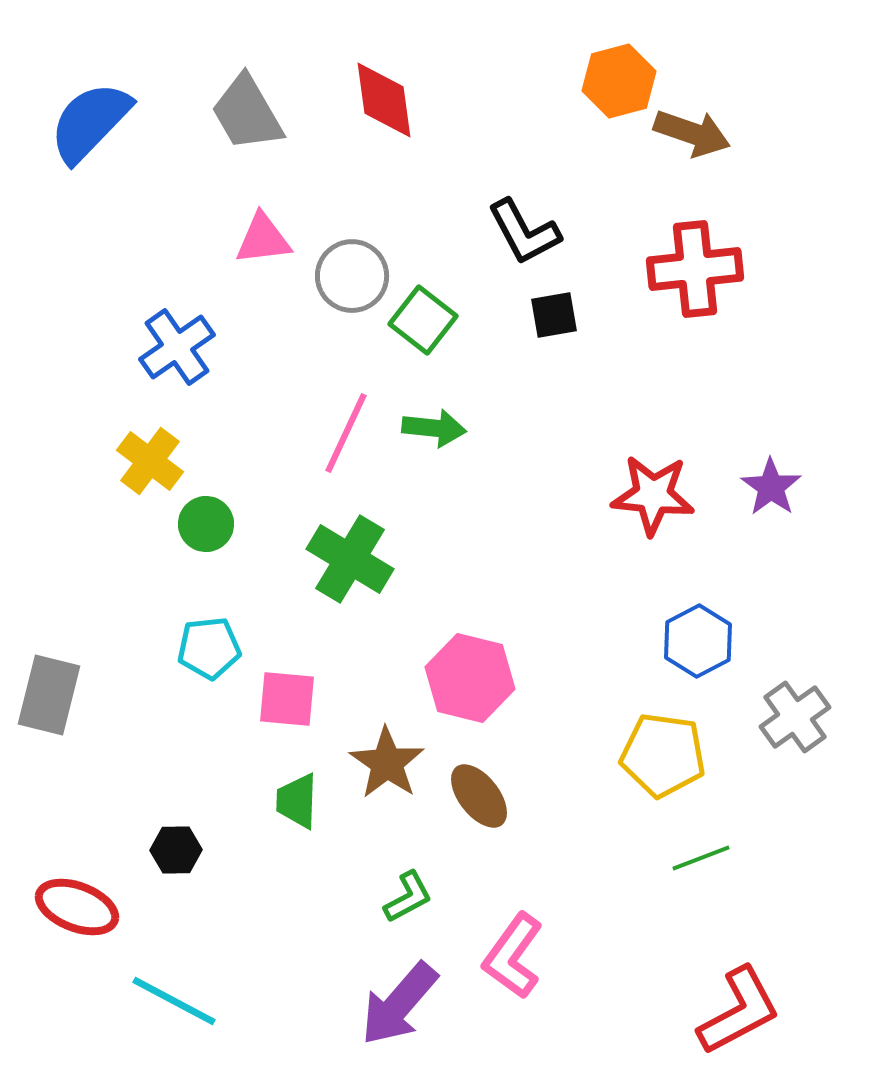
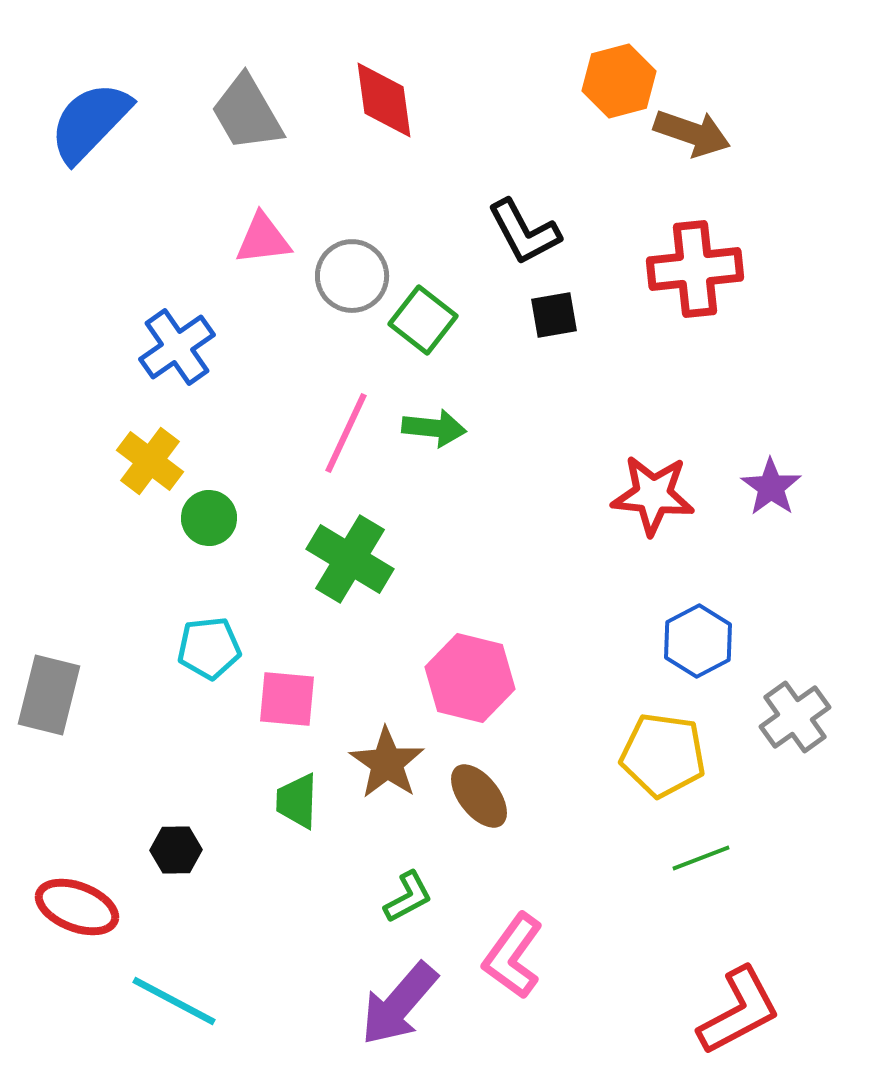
green circle: moved 3 px right, 6 px up
